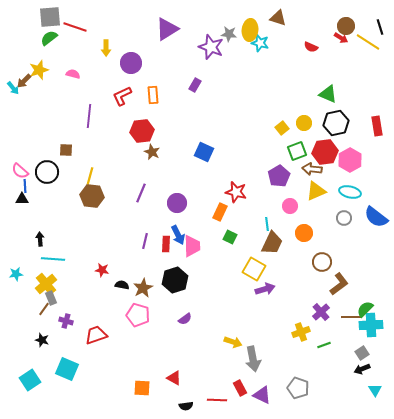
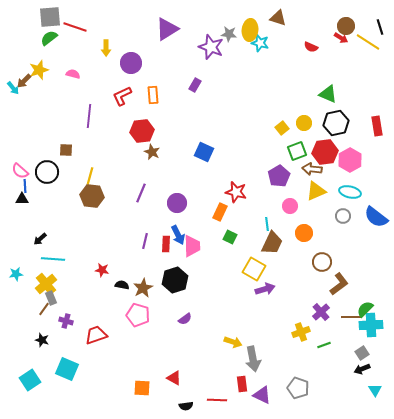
gray circle at (344, 218): moved 1 px left, 2 px up
black arrow at (40, 239): rotated 128 degrees counterclockwise
red rectangle at (240, 388): moved 2 px right, 4 px up; rotated 21 degrees clockwise
